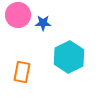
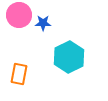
pink circle: moved 1 px right
orange rectangle: moved 3 px left, 2 px down
